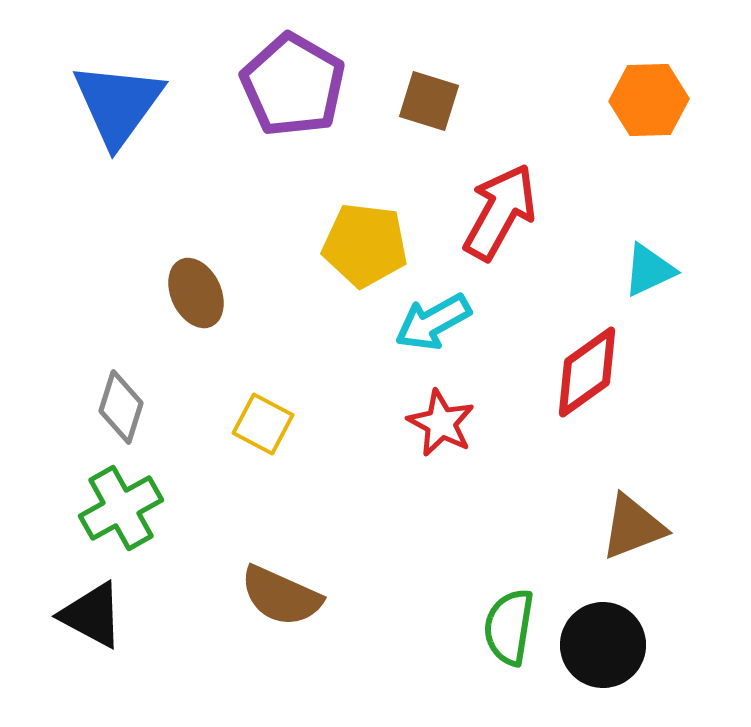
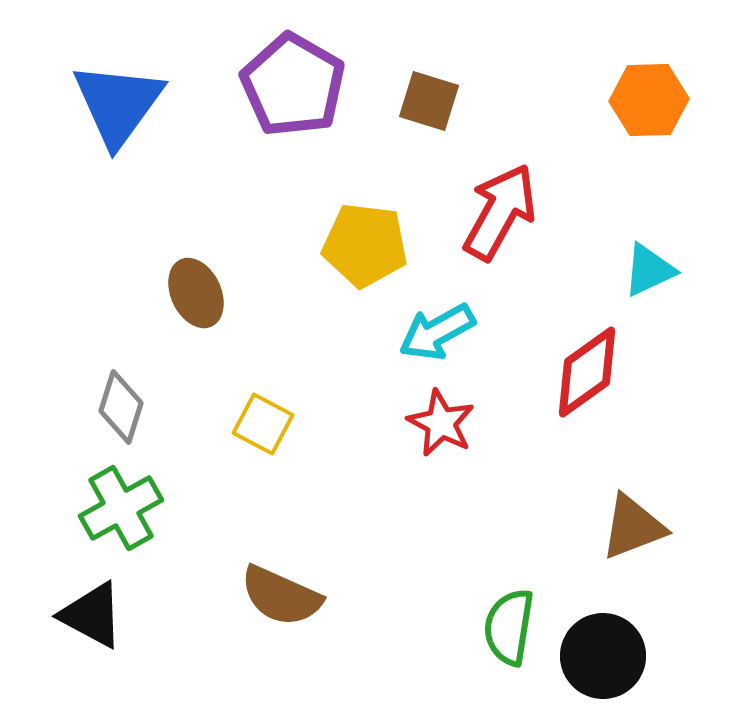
cyan arrow: moved 4 px right, 10 px down
black circle: moved 11 px down
